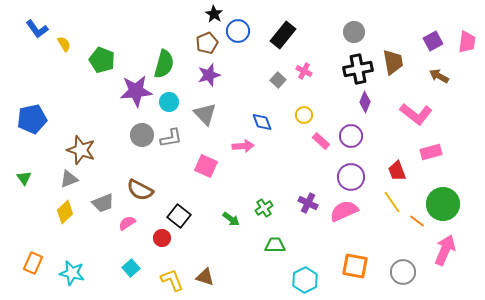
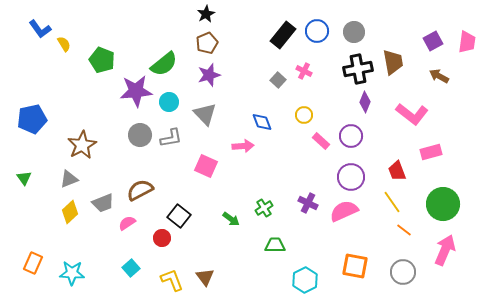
black star at (214, 14): moved 8 px left; rotated 12 degrees clockwise
blue L-shape at (37, 29): moved 3 px right
blue circle at (238, 31): moved 79 px right
green semicircle at (164, 64): rotated 36 degrees clockwise
pink L-shape at (416, 114): moved 4 px left
gray circle at (142, 135): moved 2 px left
brown star at (81, 150): moved 1 px right, 5 px up; rotated 24 degrees clockwise
brown semicircle at (140, 190): rotated 124 degrees clockwise
yellow diamond at (65, 212): moved 5 px right
orange line at (417, 221): moved 13 px left, 9 px down
cyan star at (72, 273): rotated 10 degrees counterclockwise
brown triangle at (205, 277): rotated 36 degrees clockwise
